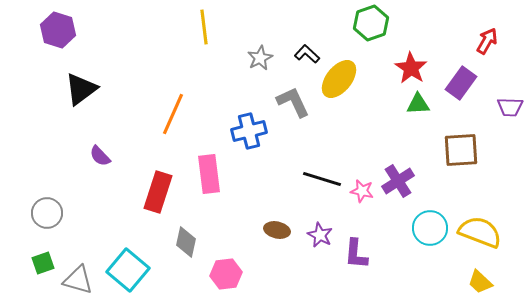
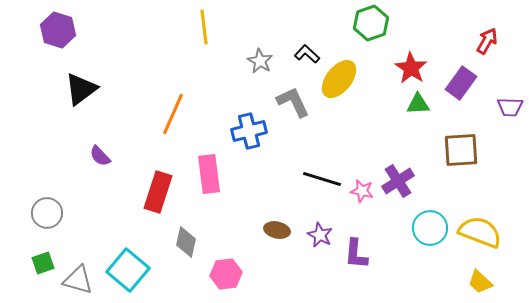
gray star: moved 3 px down; rotated 15 degrees counterclockwise
